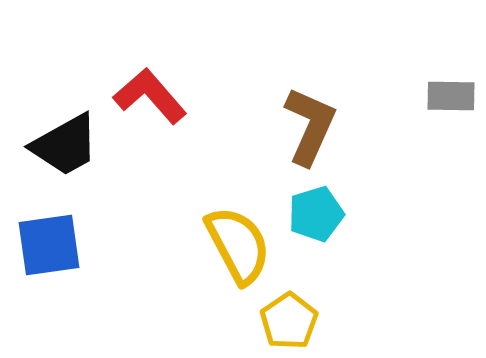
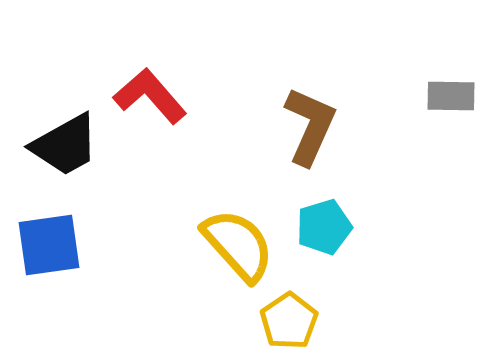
cyan pentagon: moved 8 px right, 13 px down
yellow semicircle: rotated 14 degrees counterclockwise
